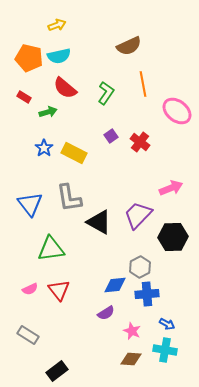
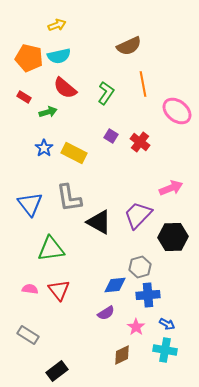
purple square: rotated 24 degrees counterclockwise
gray hexagon: rotated 10 degrees clockwise
pink semicircle: rotated 147 degrees counterclockwise
blue cross: moved 1 px right, 1 px down
pink star: moved 4 px right, 4 px up; rotated 12 degrees clockwise
brown diamond: moved 9 px left, 4 px up; rotated 30 degrees counterclockwise
